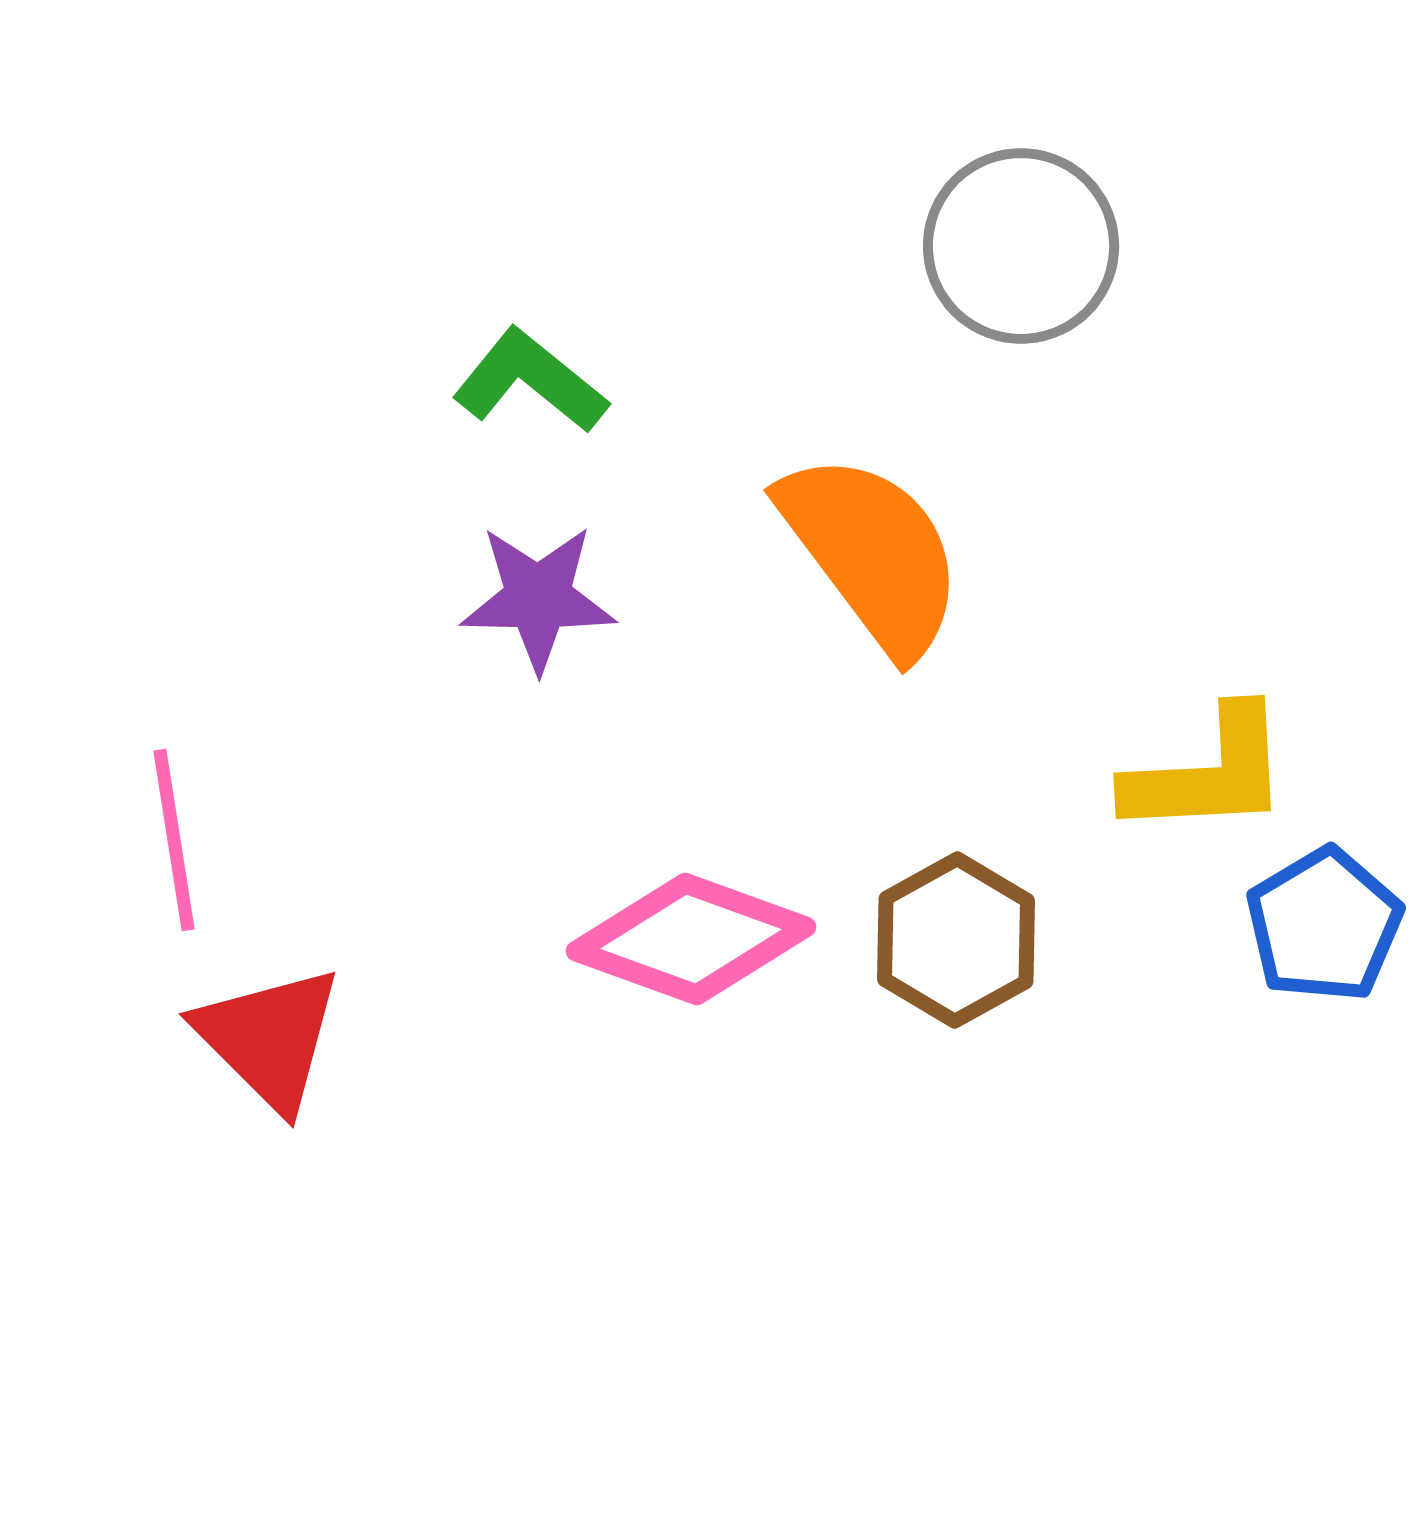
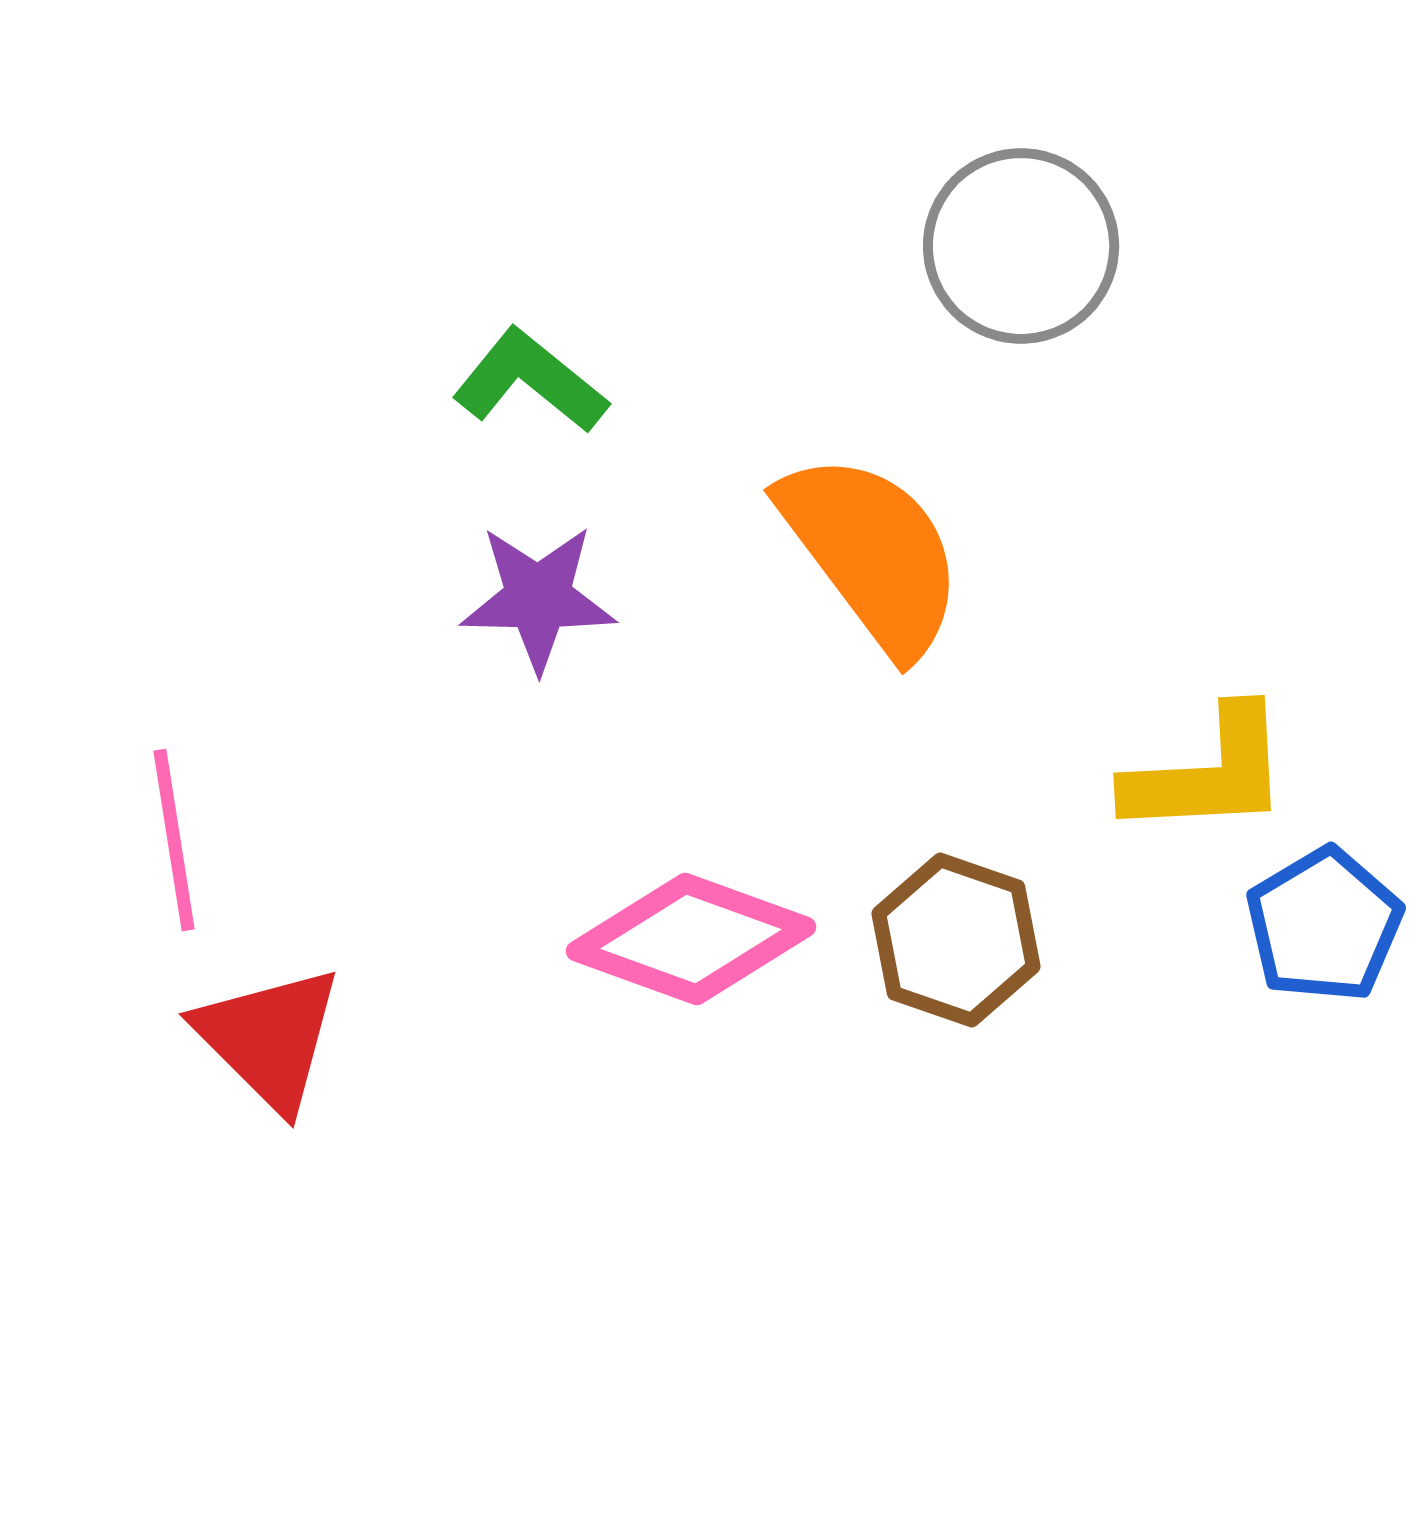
brown hexagon: rotated 12 degrees counterclockwise
